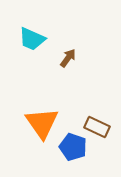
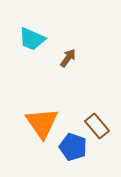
brown rectangle: moved 1 px up; rotated 25 degrees clockwise
